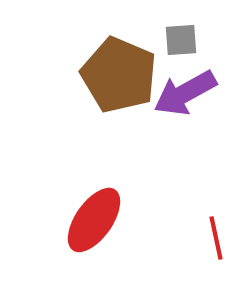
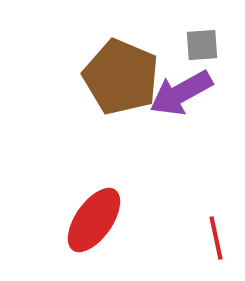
gray square: moved 21 px right, 5 px down
brown pentagon: moved 2 px right, 2 px down
purple arrow: moved 4 px left
